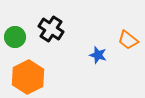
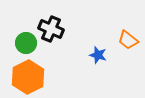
black cross: rotated 10 degrees counterclockwise
green circle: moved 11 px right, 6 px down
